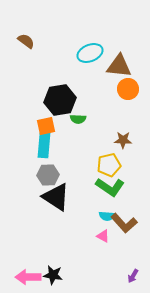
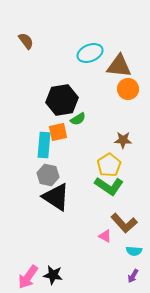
brown semicircle: rotated 18 degrees clockwise
black hexagon: moved 2 px right
green semicircle: rotated 35 degrees counterclockwise
orange square: moved 12 px right, 6 px down
yellow pentagon: rotated 20 degrees counterclockwise
gray hexagon: rotated 15 degrees clockwise
green L-shape: moved 1 px left, 1 px up
cyan semicircle: moved 27 px right, 35 px down
pink triangle: moved 2 px right
pink arrow: rotated 55 degrees counterclockwise
